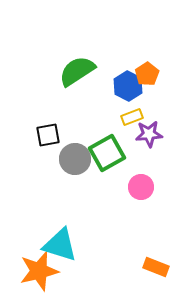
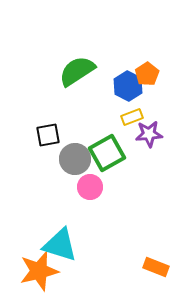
pink circle: moved 51 px left
